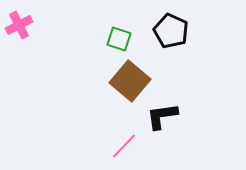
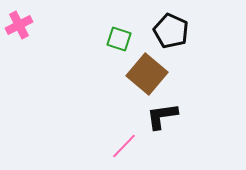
brown square: moved 17 px right, 7 px up
